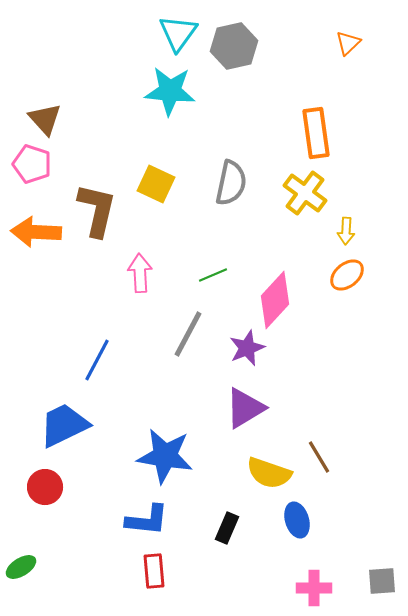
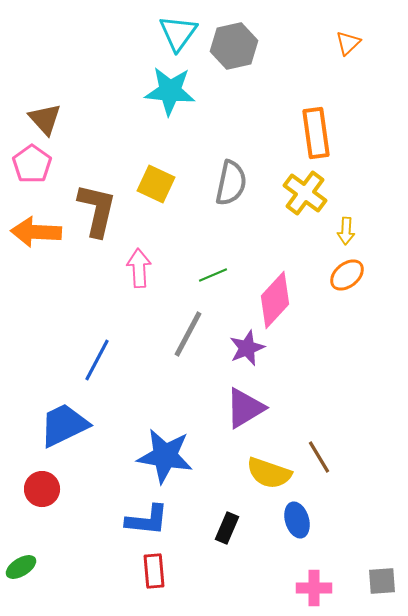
pink pentagon: rotated 18 degrees clockwise
pink arrow: moved 1 px left, 5 px up
red circle: moved 3 px left, 2 px down
